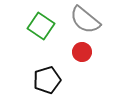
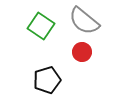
gray semicircle: moved 1 px left, 1 px down
